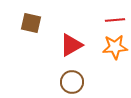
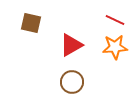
red line: rotated 30 degrees clockwise
